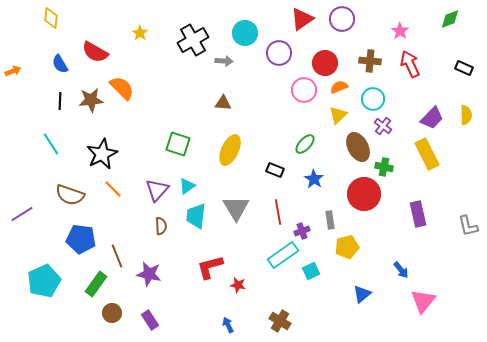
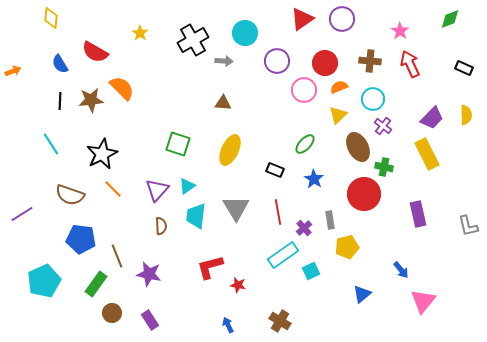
purple circle at (279, 53): moved 2 px left, 8 px down
purple cross at (302, 231): moved 2 px right, 3 px up; rotated 21 degrees counterclockwise
